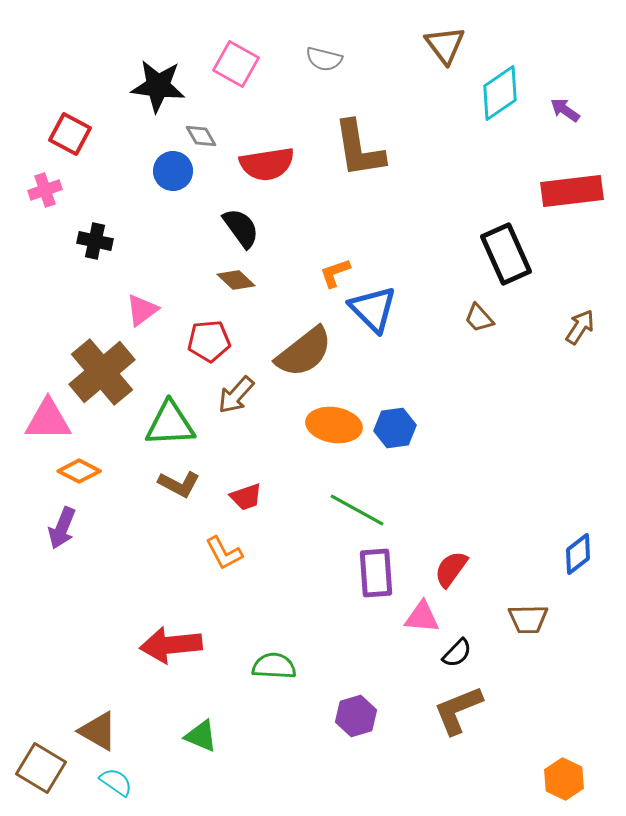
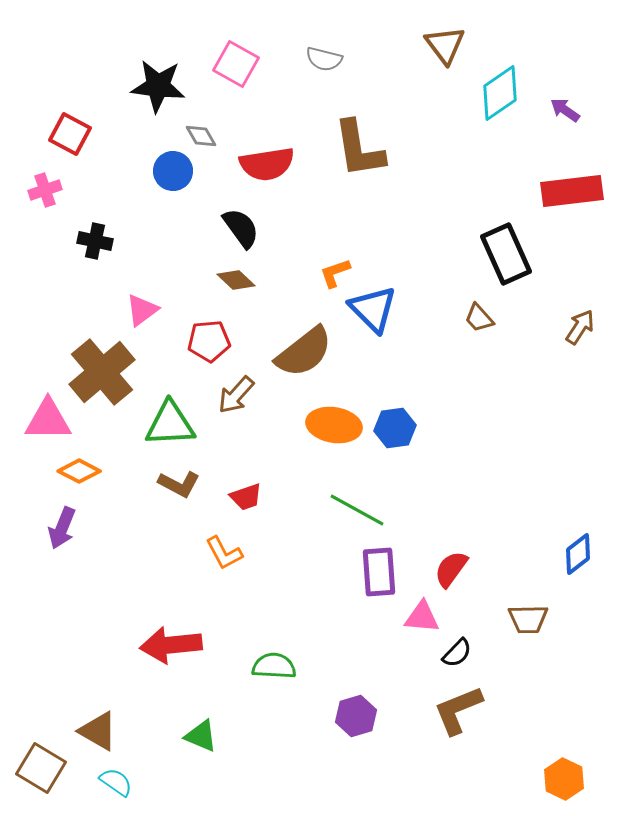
purple rectangle at (376, 573): moved 3 px right, 1 px up
